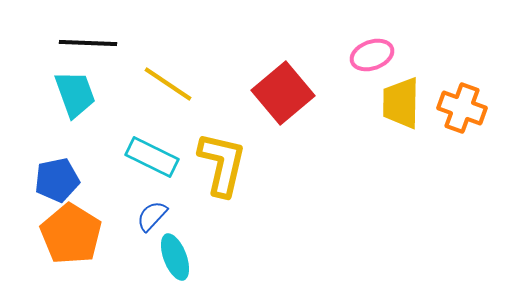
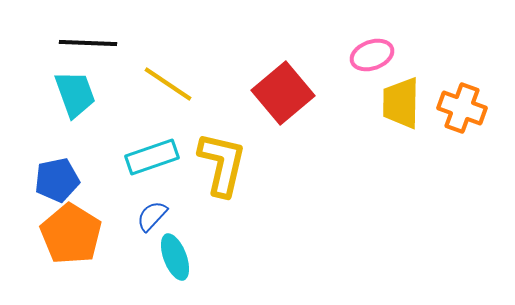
cyan rectangle: rotated 45 degrees counterclockwise
